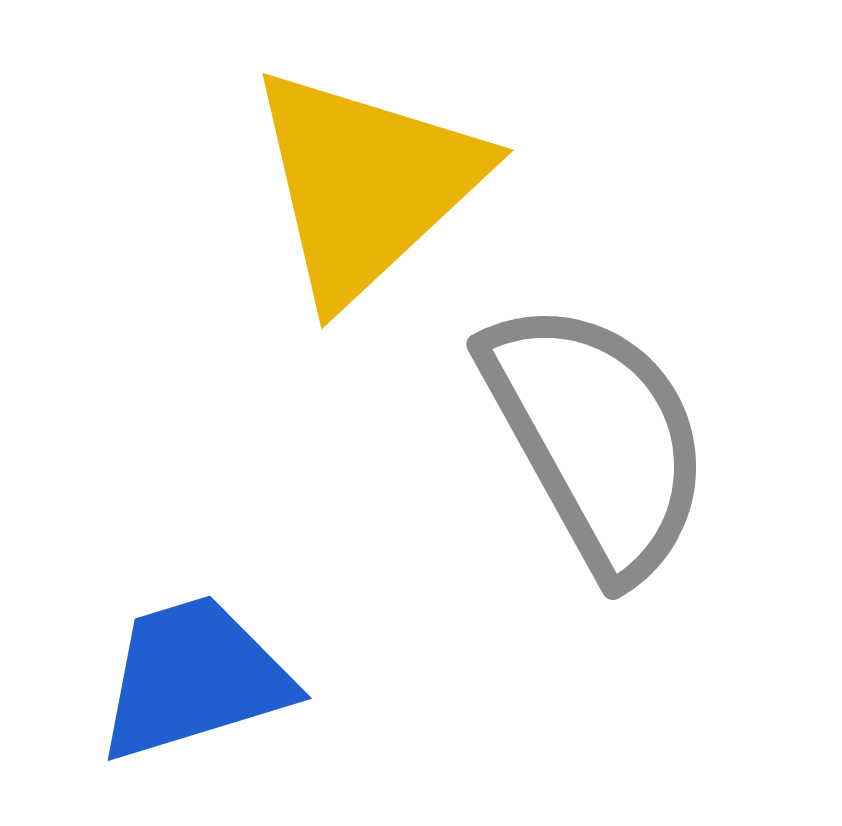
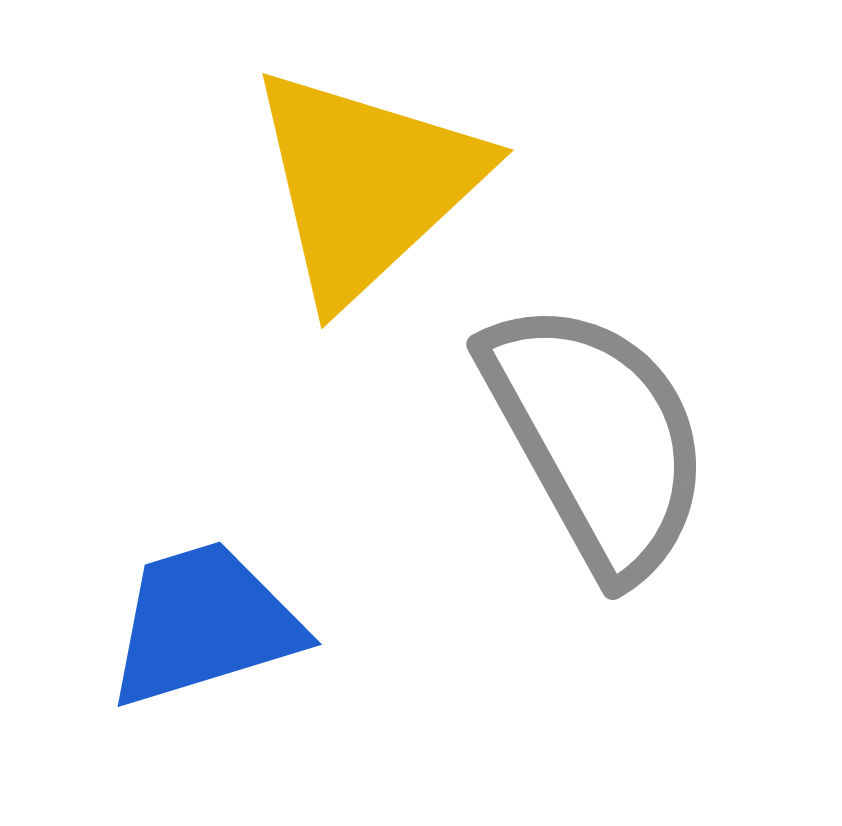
blue trapezoid: moved 10 px right, 54 px up
